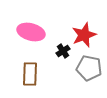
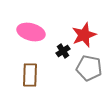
brown rectangle: moved 1 px down
